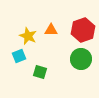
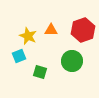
green circle: moved 9 px left, 2 px down
